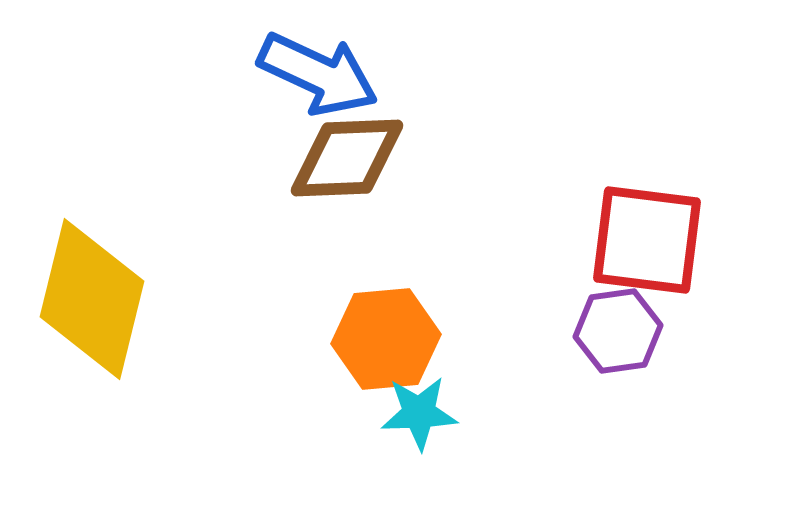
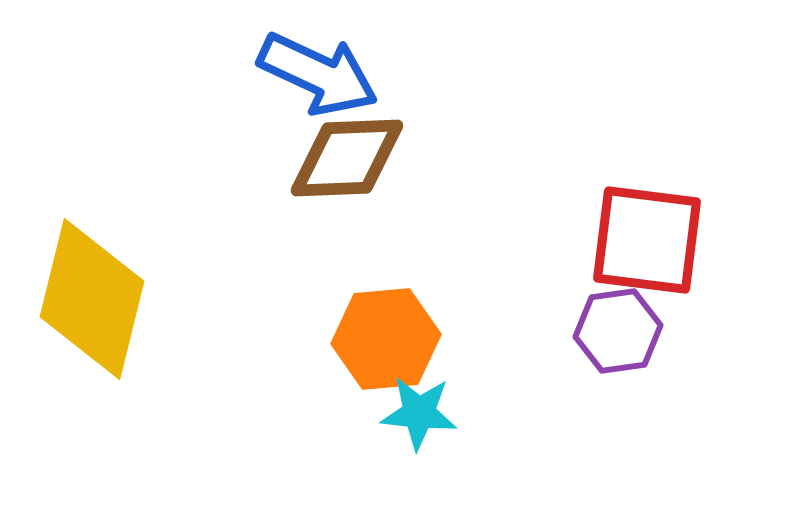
cyan star: rotated 8 degrees clockwise
